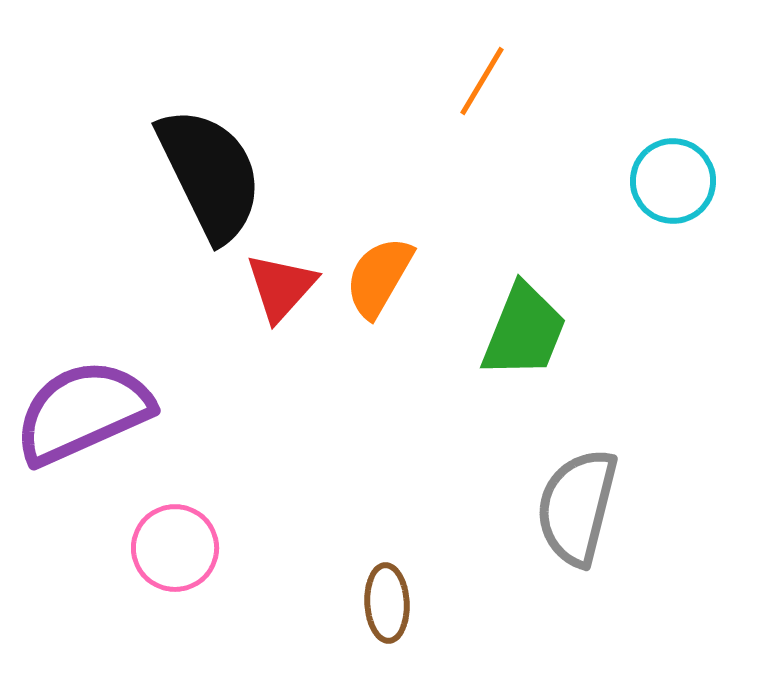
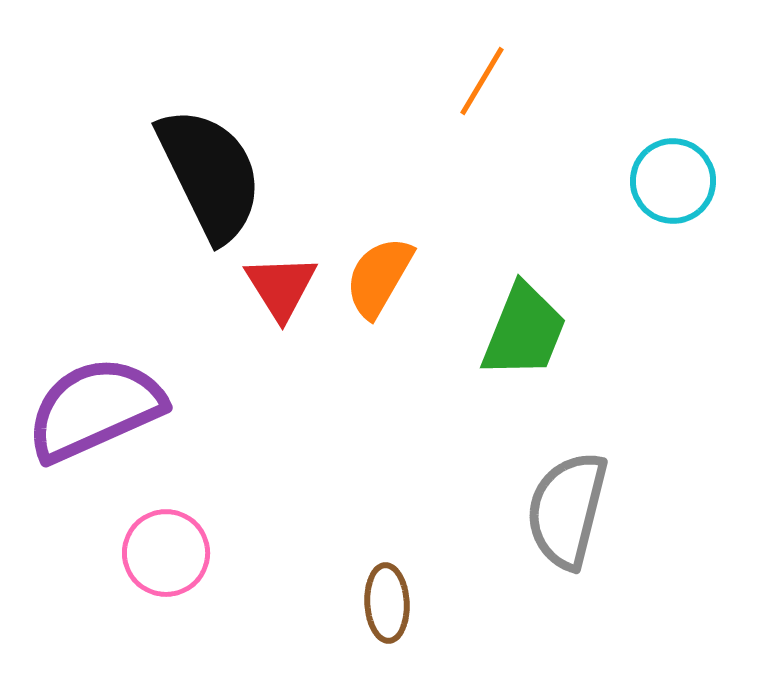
red triangle: rotated 14 degrees counterclockwise
purple semicircle: moved 12 px right, 3 px up
gray semicircle: moved 10 px left, 3 px down
pink circle: moved 9 px left, 5 px down
